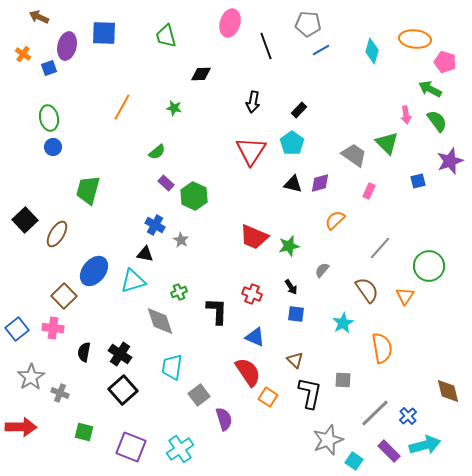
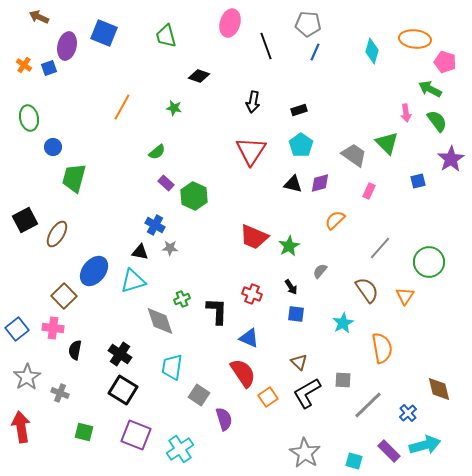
blue square at (104, 33): rotated 20 degrees clockwise
blue line at (321, 50): moved 6 px left, 2 px down; rotated 36 degrees counterclockwise
orange cross at (23, 54): moved 1 px right, 11 px down
black diamond at (201, 74): moved 2 px left, 2 px down; rotated 20 degrees clockwise
black rectangle at (299, 110): rotated 28 degrees clockwise
pink arrow at (406, 115): moved 2 px up
green ellipse at (49, 118): moved 20 px left
cyan pentagon at (292, 143): moved 9 px right, 2 px down
purple star at (450, 161): moved 1 px right, 2 px up; rotated 12 degrees counterclockwise
green trapezoid at (88, 190): moved 14 px left, 12 px up
black square at (25, 220): rotated 15 degrees clockwise
gray star at (181, 240): moved 11 px left, 8 px down; rotated 28 degrees counterclockwise
green star at (289, 246): rotated 15 degrees counterclockwise
black triangle at (145, 254): moved 5 px left, 2 px up
green circle at (429, 266): moved 4 px up
gray semicircle at (322, 270): moved 2 px left, 1 px down
green cross at (179, 292): moved 3 px right, 7 px down
blue triangle at (255, 337): moved 6 px left, 1 px down
black semicircle at (84, 352): moved 9 px left, 2 px up
brown triangle at (295, 360): moved 4 px right, 2 px down
red semicircle at (248, 372): moved 5 px left, 1 px down
gray star at (31, 377): moved 4 px left
black square at (123, 390): rotated 16 degrees counterclockwise
brown diamond at (448, 391): moved 9 px left, 2 px up
black L-shape at (310, 393): moved 3 px left; rotated 132 degrees counterclockwise
gray square at (199, 395): rotated 20 degrees counterclockwise
orange square at (268, 397): rotated 24 degrees clockwise
gray line at (375, 413): moved 7 px left, 8 px up
blue cross at (408, 416): moved 3 px up
red arrow at (21, 427): rotated 100 degrees counterclockwise
gray star at (328, 440): moved 23 px left, 13 px down; rotated 20 degrees counterclockwise
purple square at (131, 447): moved 5 px right, 12 px up
cyan square at (354, 461): rotated 18 degrees counterclockwise
